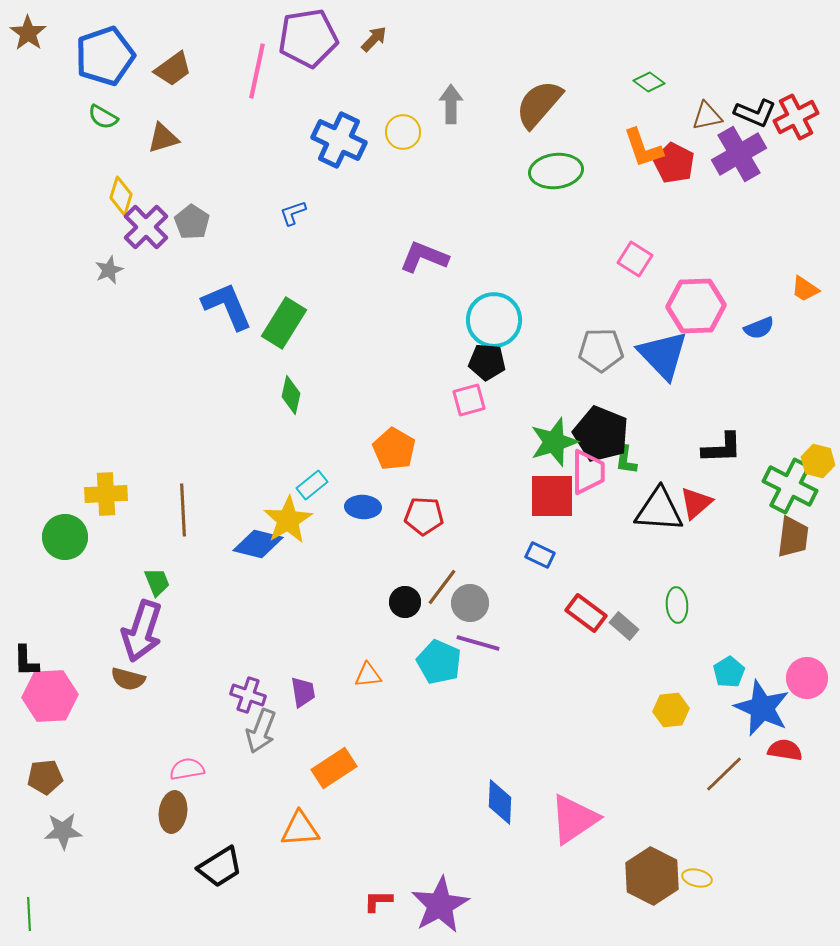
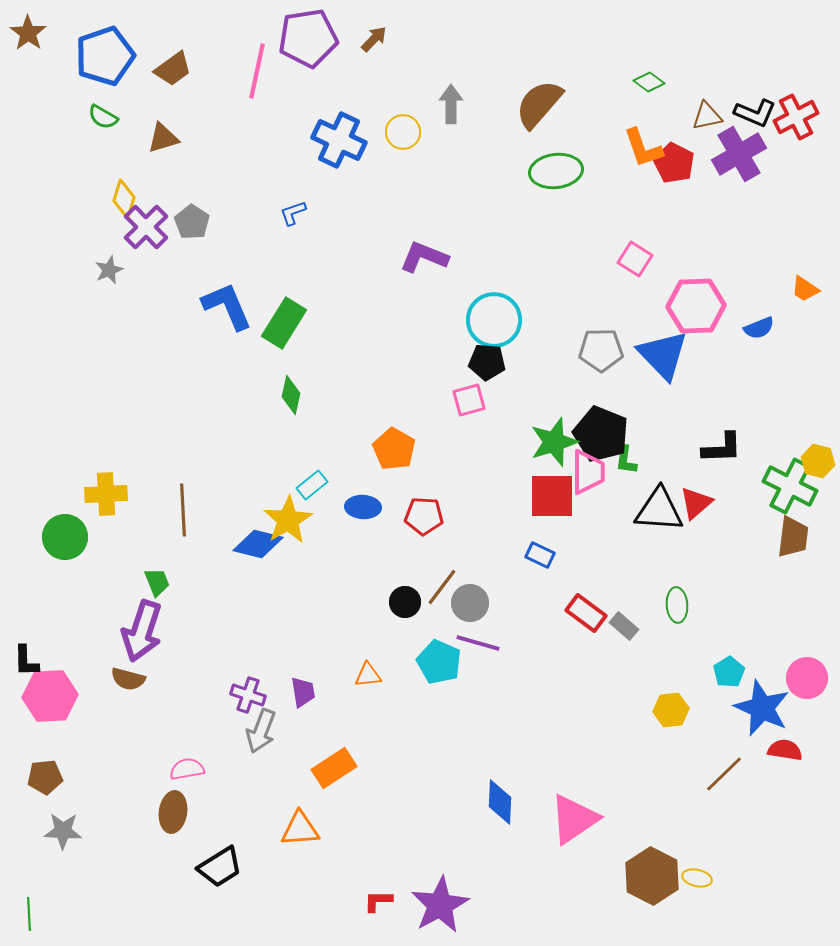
yellow diamond at (121, 196): moved 3 px right, 3 px down
gray star at (63, 831): rotated 6 degrees clockwise
